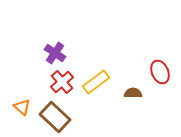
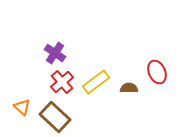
red ellipse: moved 3 px left
brown semicircle: moved 4 px left, 5 px up
